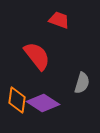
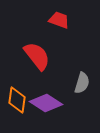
purple diamond: moved 3 px right
